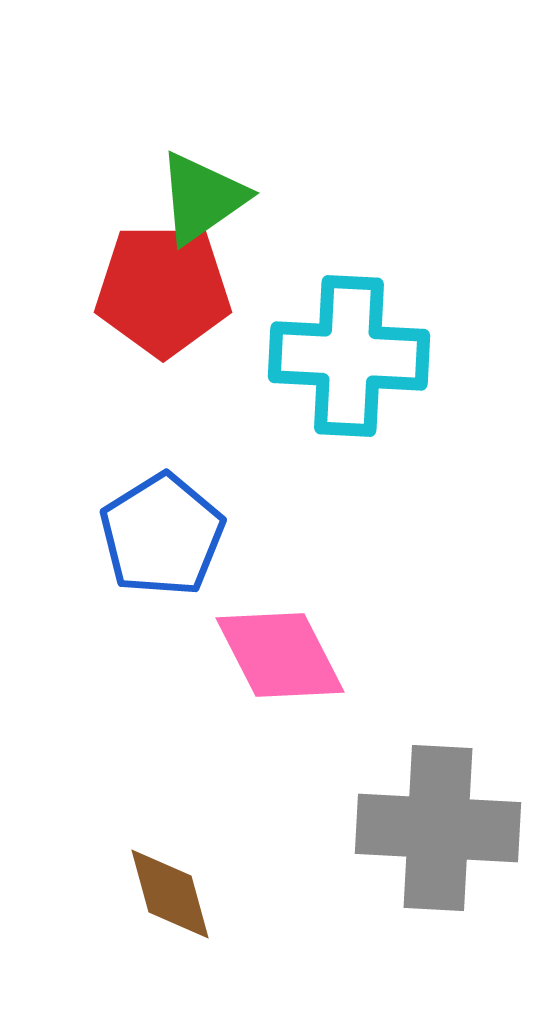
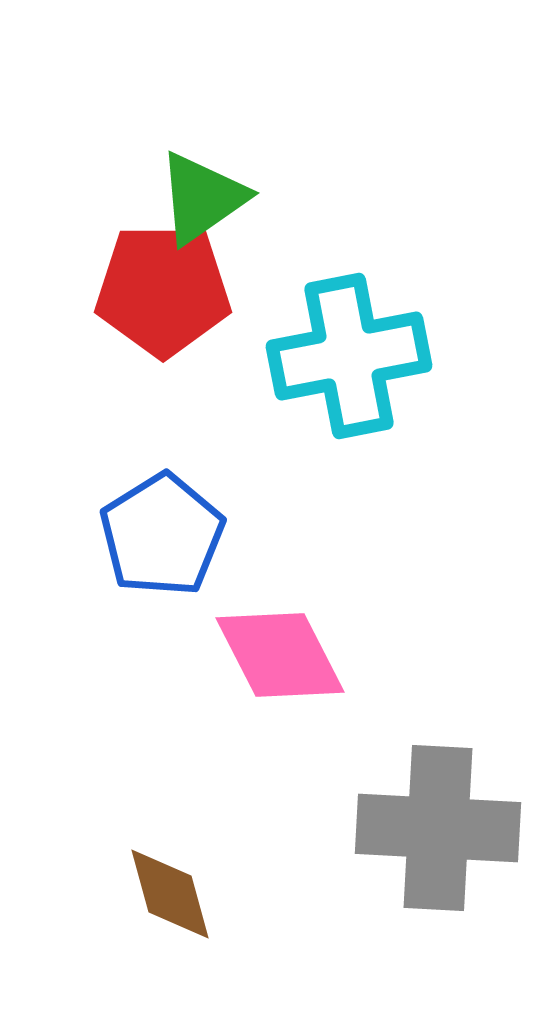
cyan cross: rotated 14 degrees counterclockwise
